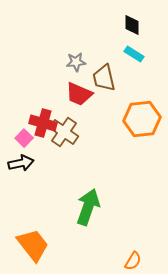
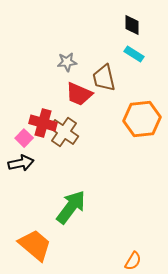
gray star: moved 9 px left
green arrow: moved 17 px left; rotated 18 degrees clockwise
orange trapezoid: moved 2 px right; rotated 12 degrees counterclockwise
